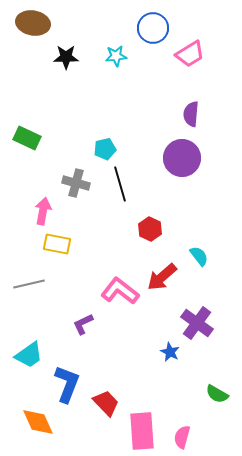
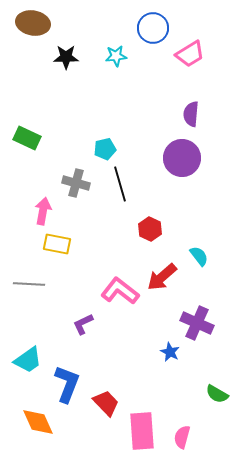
gray line: rotated 16 degrees clockwise
purple cross: rotated 12 degrees counterclockwise
cyan trapezoid: moved 1 px left, 5 px down
